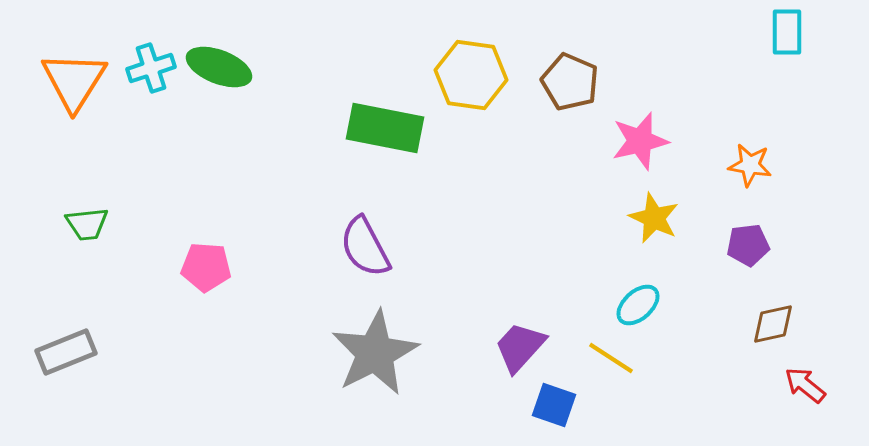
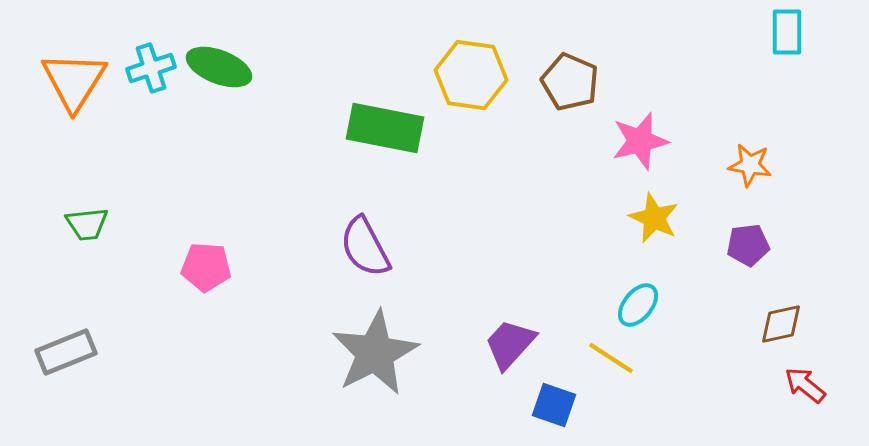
cyan ellipse: rotated 9 degrees counterclockwise
brown diamond: moved 8 px right
purple trapezoid: moved 10 px left, 3 px up
